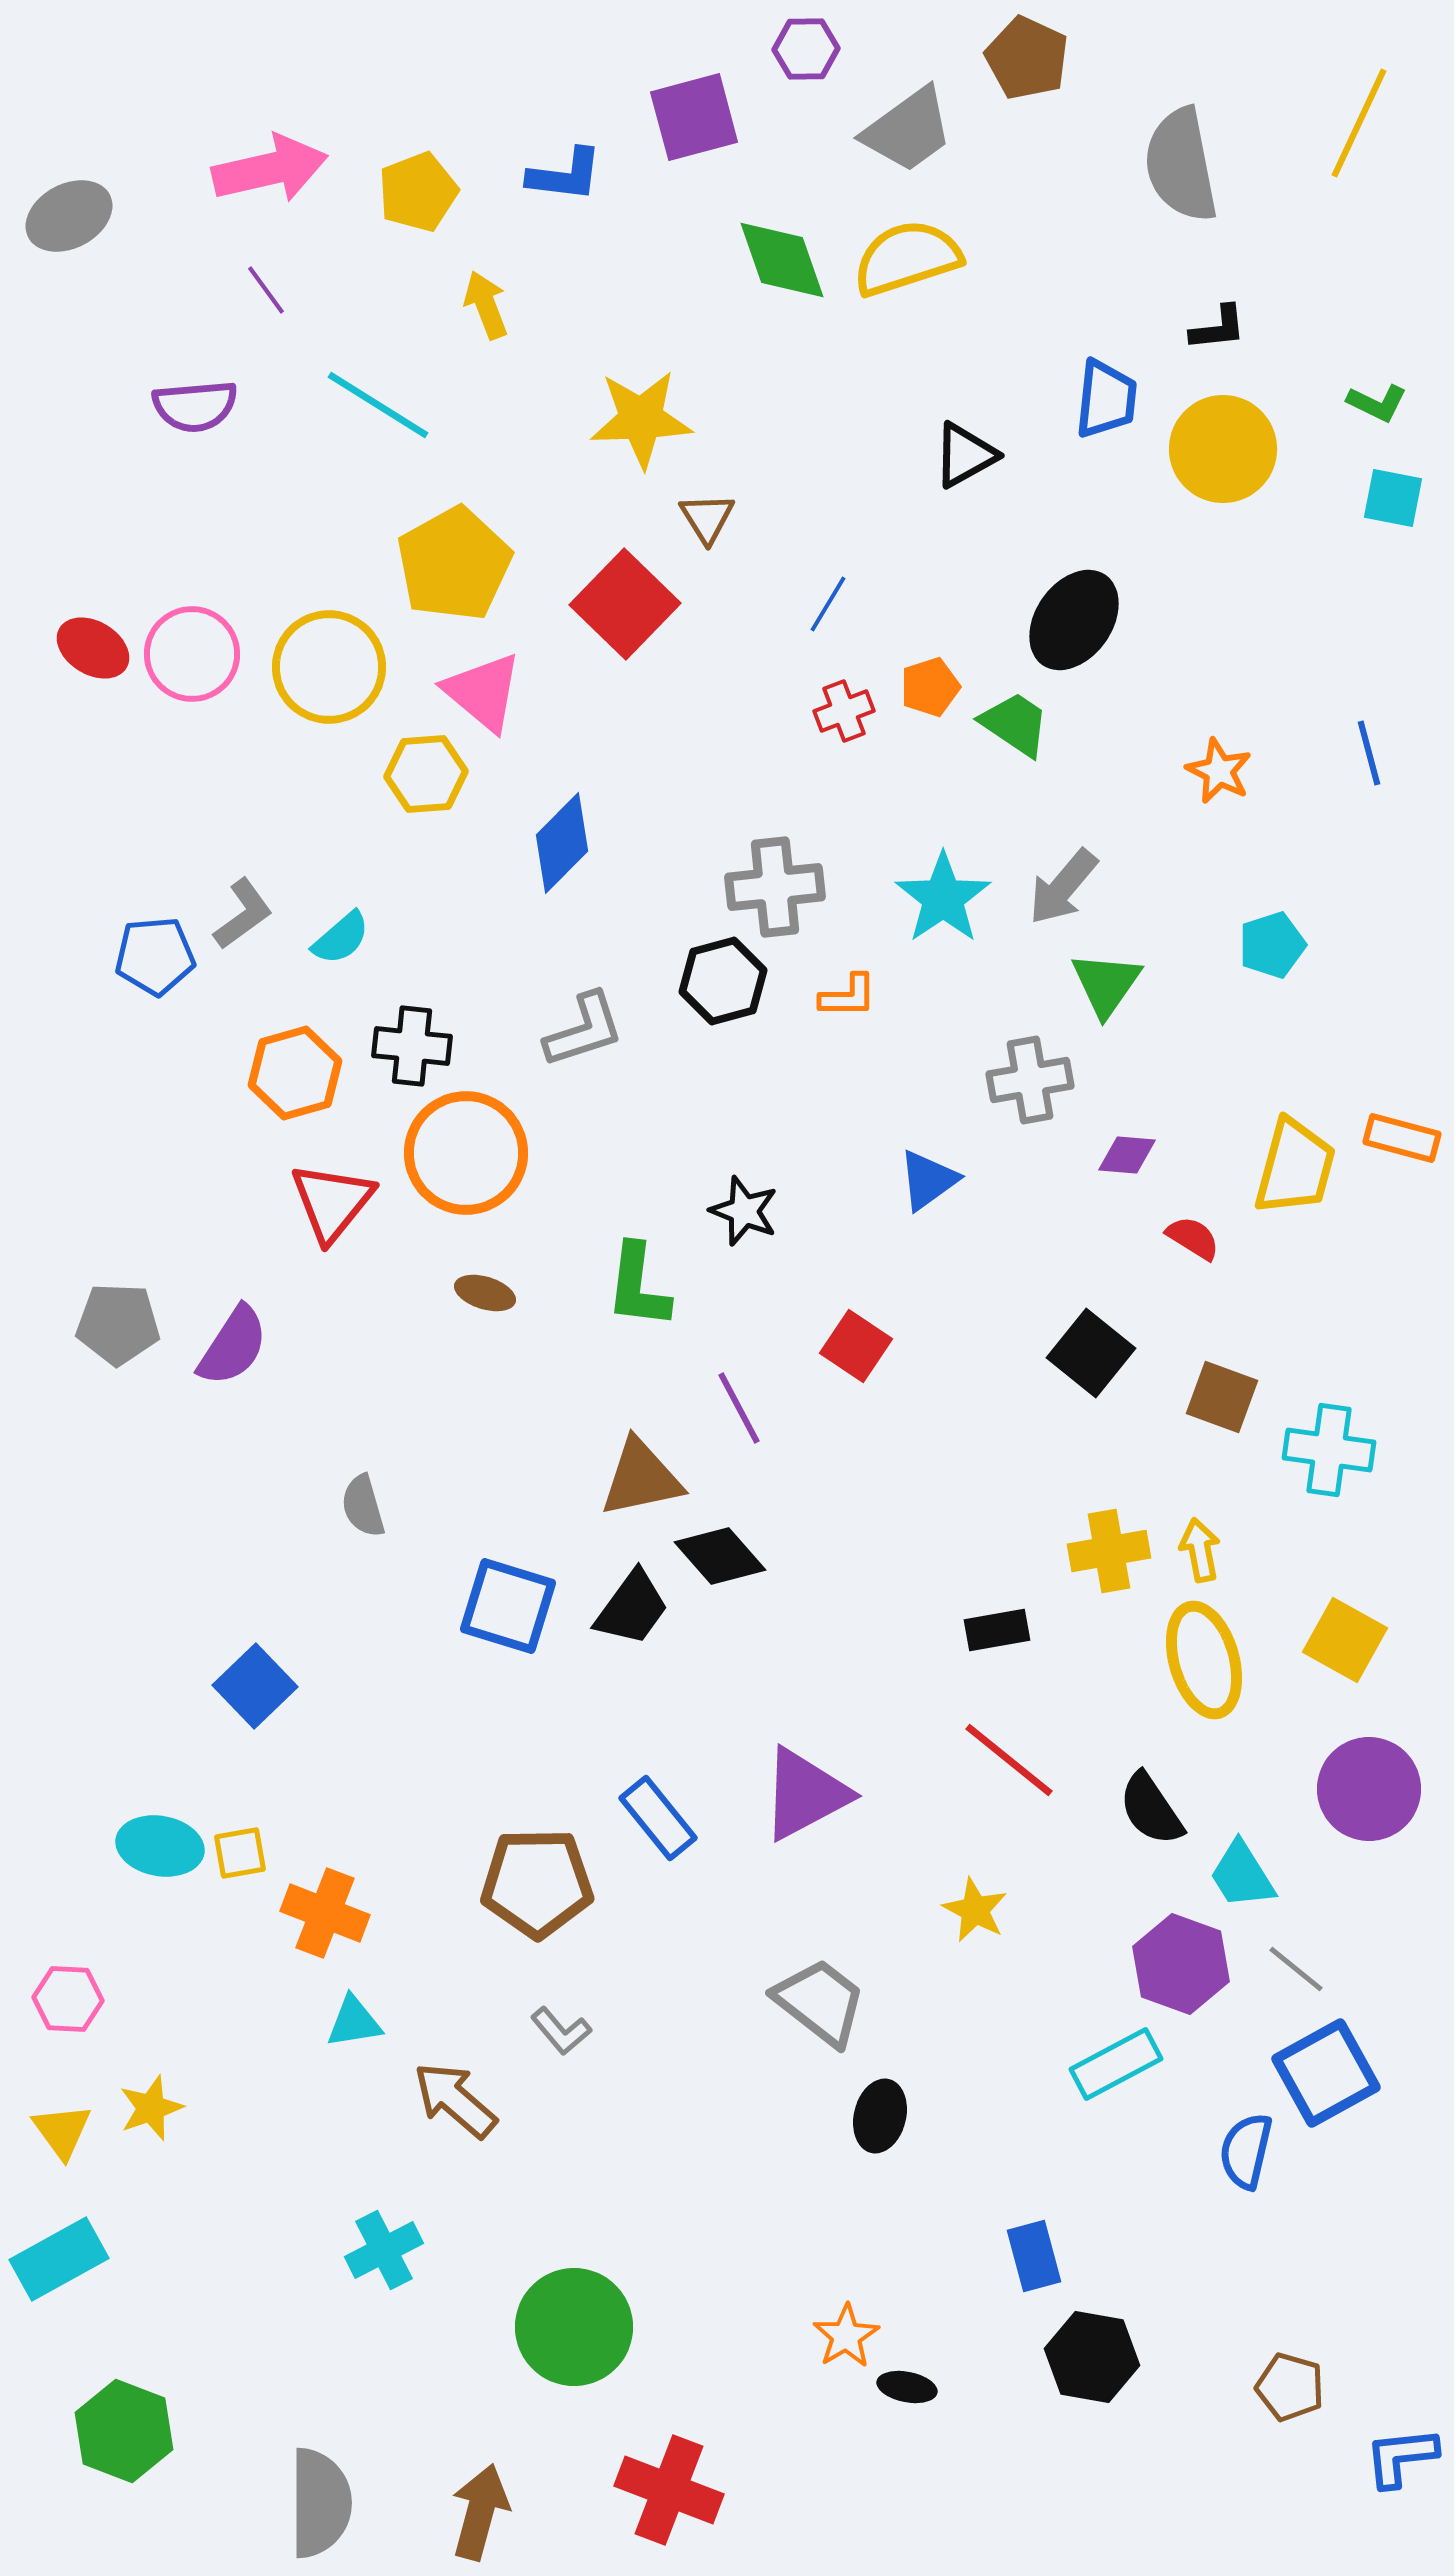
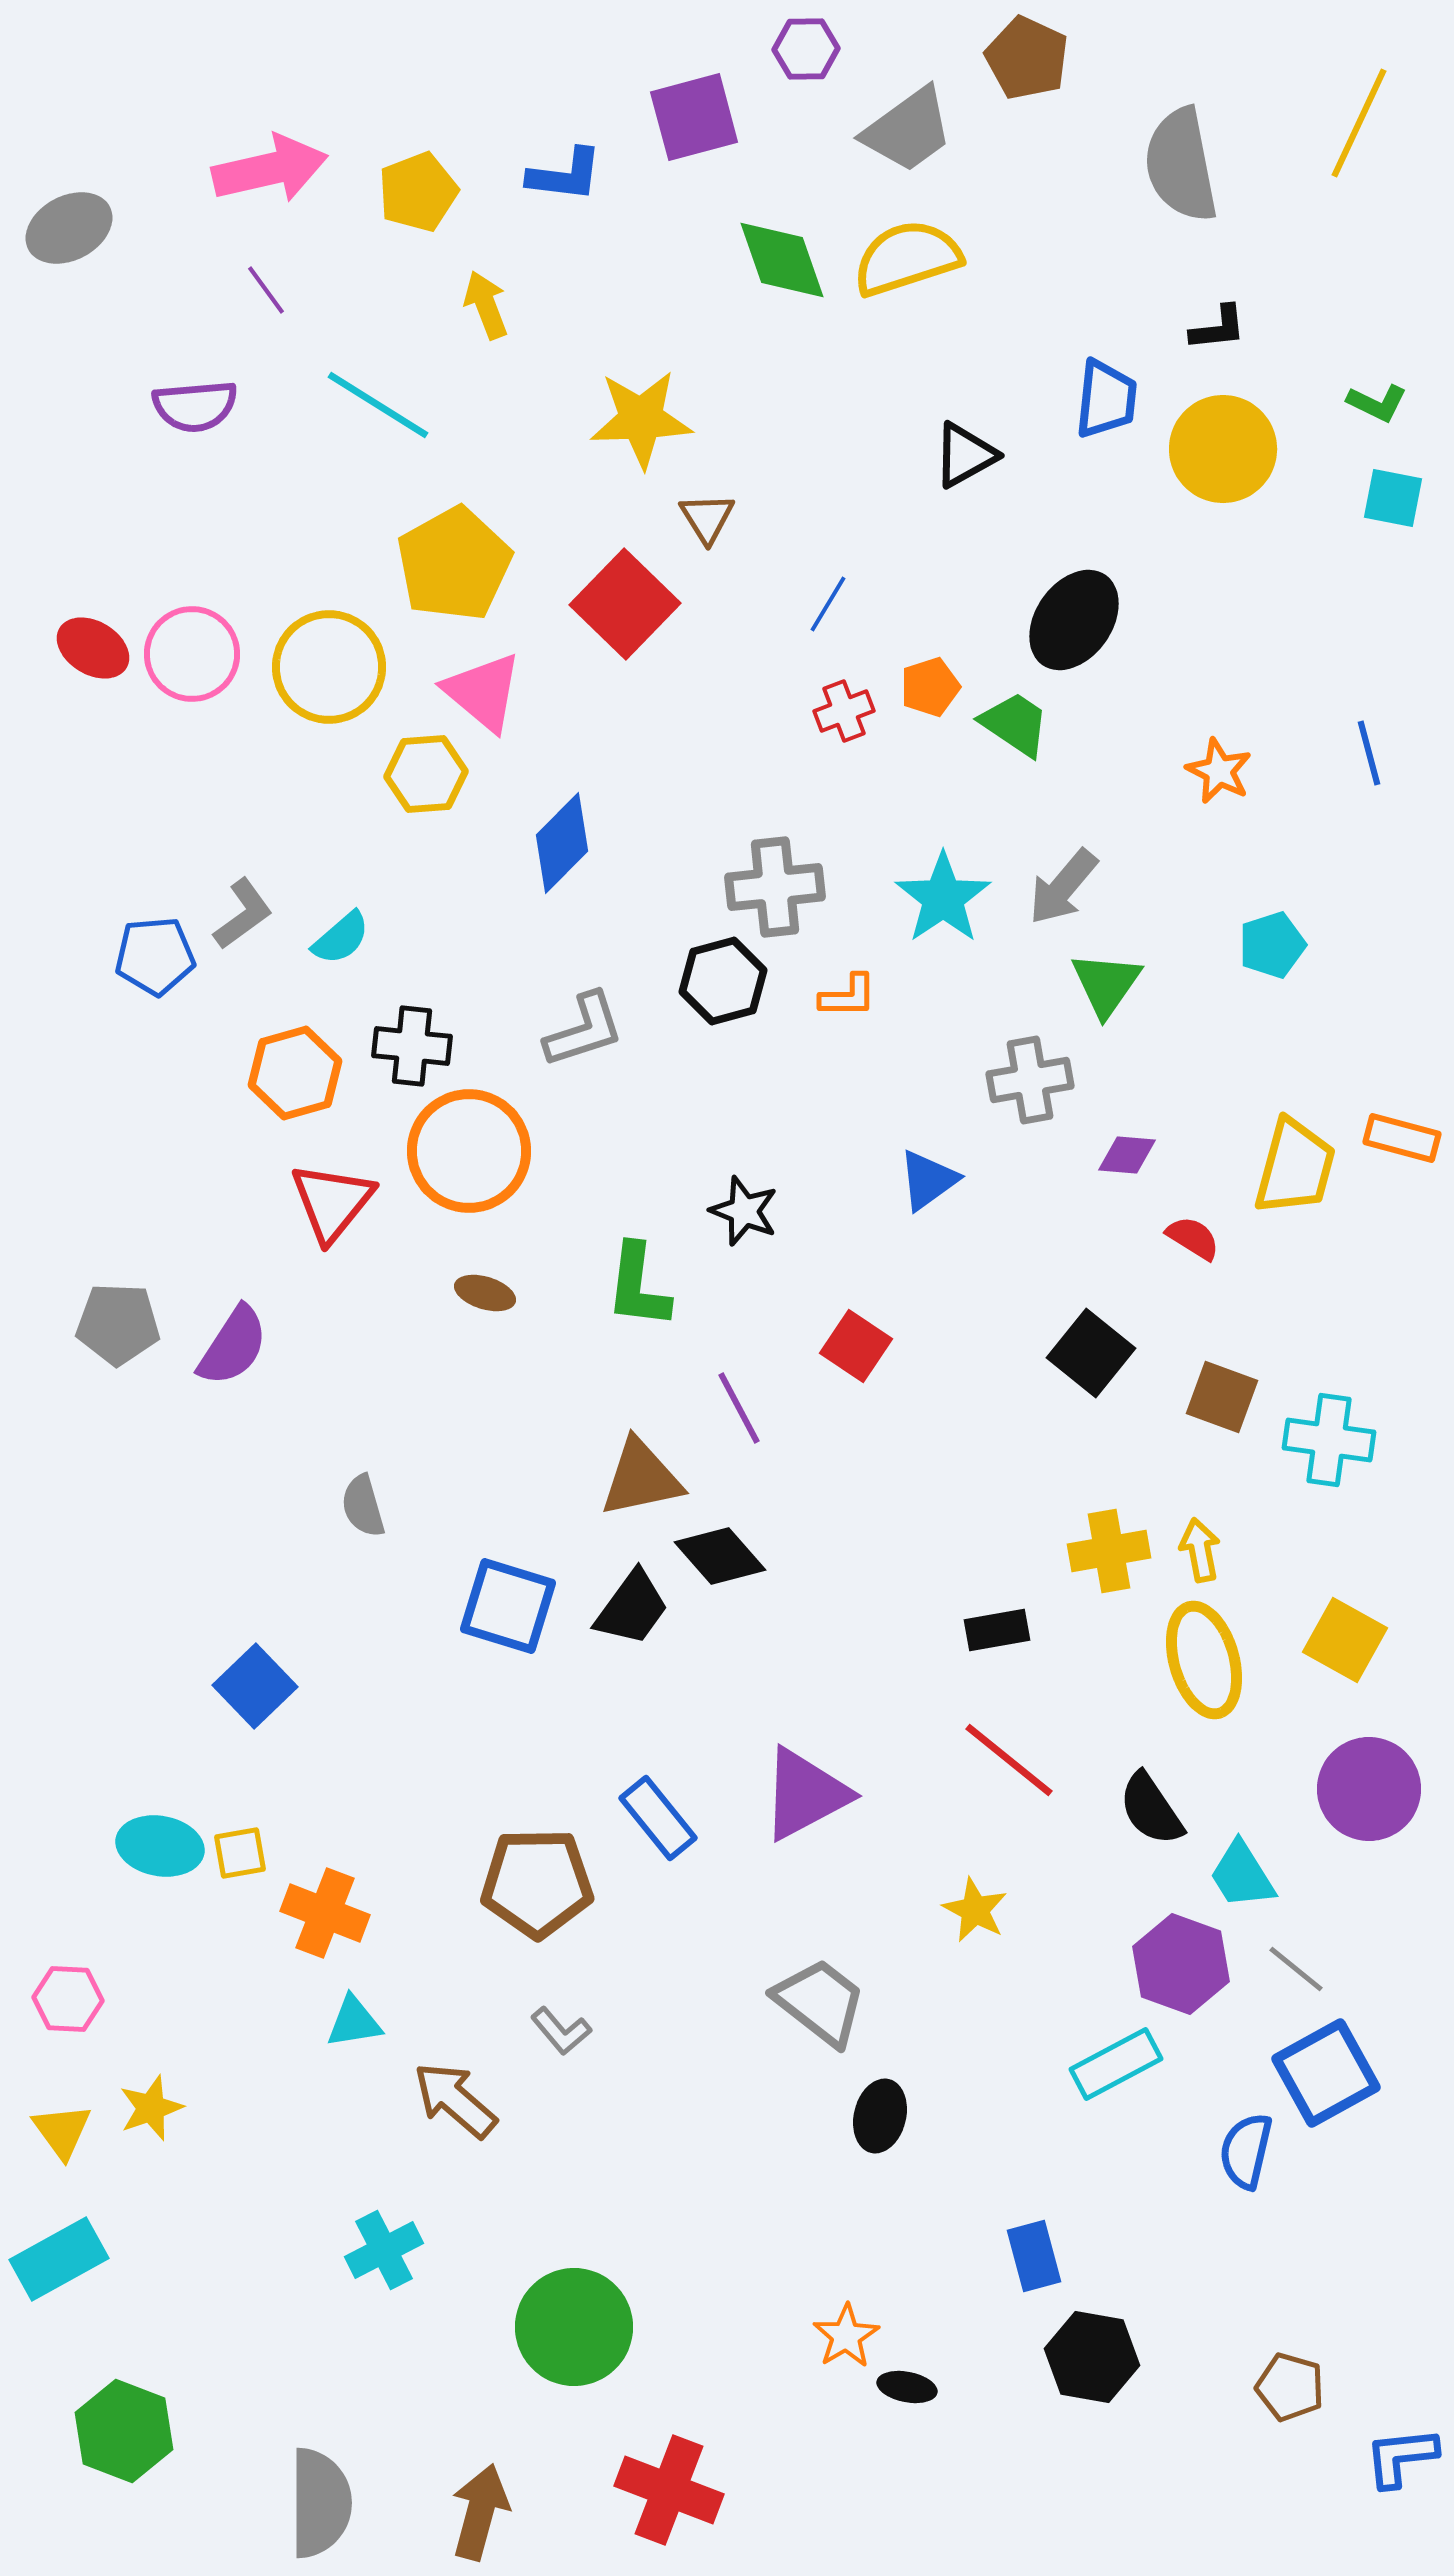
gray ellipse at (69, 216): moved 12 px down
orange circle at (466, 1153): moved 3 px right, 2 px up
cyan cross at (1329, 1450): moved 10 px up
